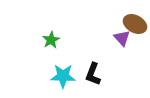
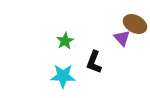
green star: moved 14 px right, 1 px down
black L-shape: moved 1 px right, 12 px up
